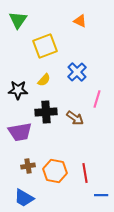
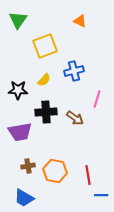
blue cross: moved 3 px left, 1 px up; rotated 30 degrees clockwise
red line: moved 3 px right, 2 px down
